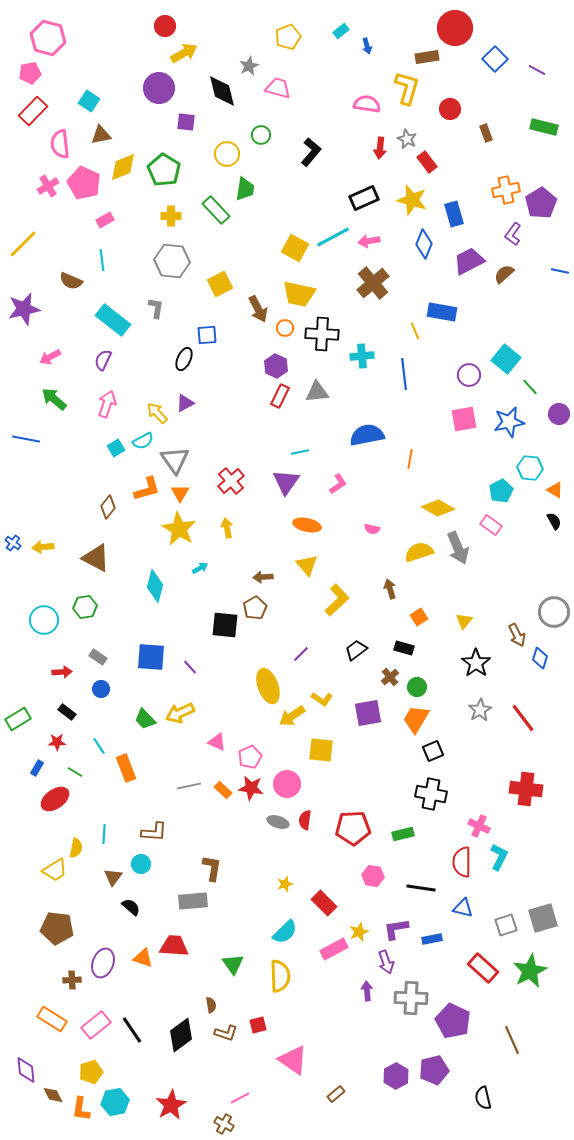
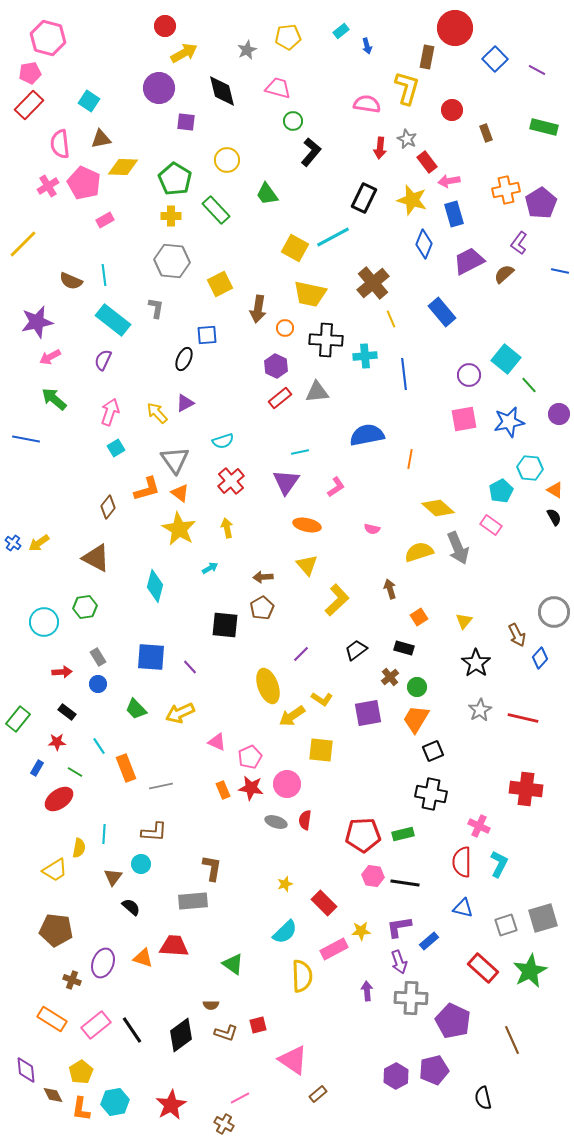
yellow pentagon at (288, 37): rotated 15 degrees clockwise
brown rectangle at (427, 57): rotated 70 degrees counterclockwise
gray star at (249, 66): moved 2 px left, 16 px up
red circle at (450, 109): moved 2 px right, 1 px down
red rectangle at (33, 111): moved 4 px left, 6 px up
brown triangle at (101, 135): moved 4 px down
green circle at (261, 135): moved 32 px right, 14 px up
yellow circle at (227, 154): moved 6 px down
yellow diamond at (123, 167): rotated 24 degrees clockwise
green pentagon at (164, 170): moved 11 px right, 9 px down
green trapezoid at (245, 189): moved 22 px right, 5 px down; rotated 135 degrees clockwise
black rectangle at (364, 198): rotated 40 degrees counterclockwise
purple L-shape at (513, 234): moved 6 px right, 9 px down
pink arrow at (369, 241): moved 80 px right, 60 px up
cyan line at (102, 260): moved 2 px right, 15 px down
yellow trapezoid at (299, 294): moved 11 px right
purple star at (24, 309): moved 13 px right, 13 px down
brown arrow at (258, 309): rotated 36 degrees clockwise
blue rectangle at (442, 312): rotated 40 degrees clockwise
yellow line at (415, 331): moved 24 px left, 12 px up
black cross at (322, 334): moved 4 px right, 6 px down
cyan cross at (362, 356): moved 3 px right
green line at (530, 387): moved 1 px left, 2 px up
red rectangle at (280, 396): moved 2 px down; rotated 25 degrees clockwise
pink arrow at (107, 404): moved 3 px right, 8 px down
cyan semicircle at (143, 441): moved 80 px right; rotated 10 degrees clockwise
pink L-shape at (338, 484): moved 2 px left, 3 px down
orange triangle at (180, 493): rotated 24 degrees counterclockwise
yellow diamond at (438, 508): rotated 12 degrees clockwise
black semicircle at (554, 521): moved 4 px up
yellow arrow at (43, 547): moved 4 px left, 4 px up; rotated 30 degrees counterclockwise
cyan arrow at (200, 568): moved 10 px right
brown pentagon at (255, 608): moved 7 px right
cyan circle at (44, 620): moved 2 px down
gray rectangle at (98, 657): rotated 24 degrees clockwise
blue diamond at (540, 658): rotated 25 degrees clockwise
blue circle at (101, 689): moved 3 px left, 5 px up
red line at (523, 718): rotated 40 degrees counterclockwise
green rectangle at (18, 719): rotated 20 degrees counterclockwise
green trapezoid at (145, 719): moved 9 px left, 10 px up
gray line at (189, 786): moved 28 px left
orange rectangle at (223, 790): rotated 24 degrees clockwise
red ellipse at (55, 799): moved 4 px right
gray ellipse at (278, 822): moved 2 px left
red pentagon at (353, 828): moved 10 px right, 7 px down
yellow semicircle at (76, 848): moved 3 px right
cyan L-shape at (499, 857): moved 7 px down
black line at (421, 888): moved 16 px left, 5 px up
brown pentagon at (57, 928): moved 1 px left, 2 px down
purple L-shape at (396, 929): moved 3 px right, 2 px up
yellow star at (359, 932): moved 2 px right, 1 px up; rotated 18 degrees clockwise
blue rectangle at (432, 939): moved 3 px left, 2 px down; rotated 30 degrees counterclockwise
purple arrow at (386, 962): moved 13 px right
green triangle at (233, 964): rotated 20 degrees counterclockwise
yellow semicircle at (280, 976): moved 22 px right
brown cross at (72, 980): rotated 24 degrees clockwise
brown semicircle at (211, 1005): rotated 98 degrees clockwise
yellow pentagon at (91, 1072): moved 10 px left; rotated 15 degrees counterclockwise
brown rectangle at (336, 1094): moved 18 px left
